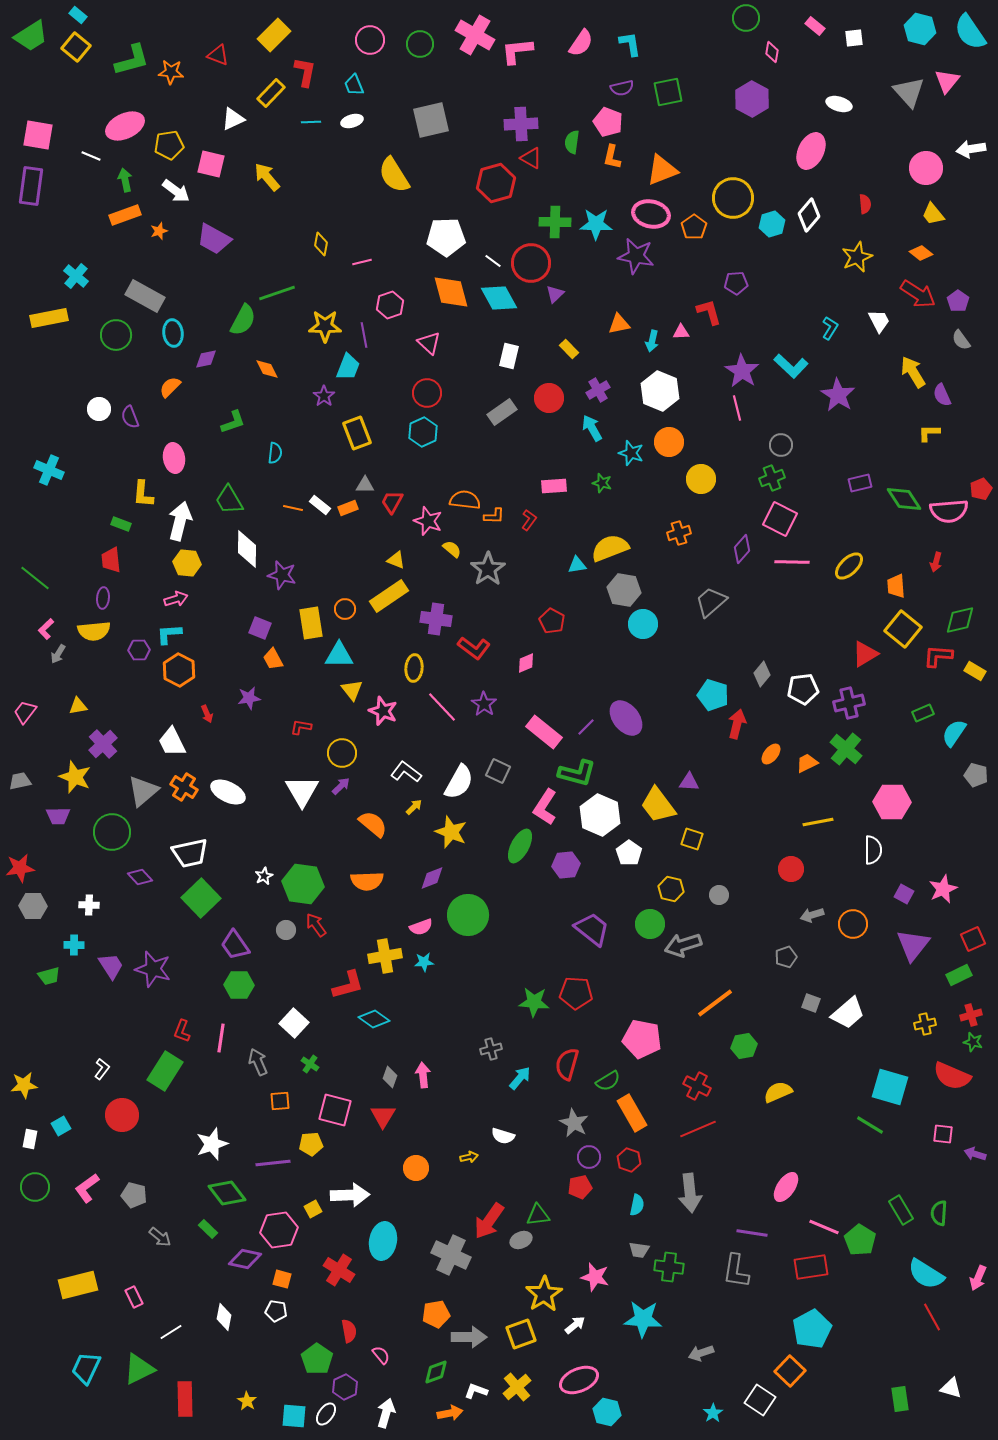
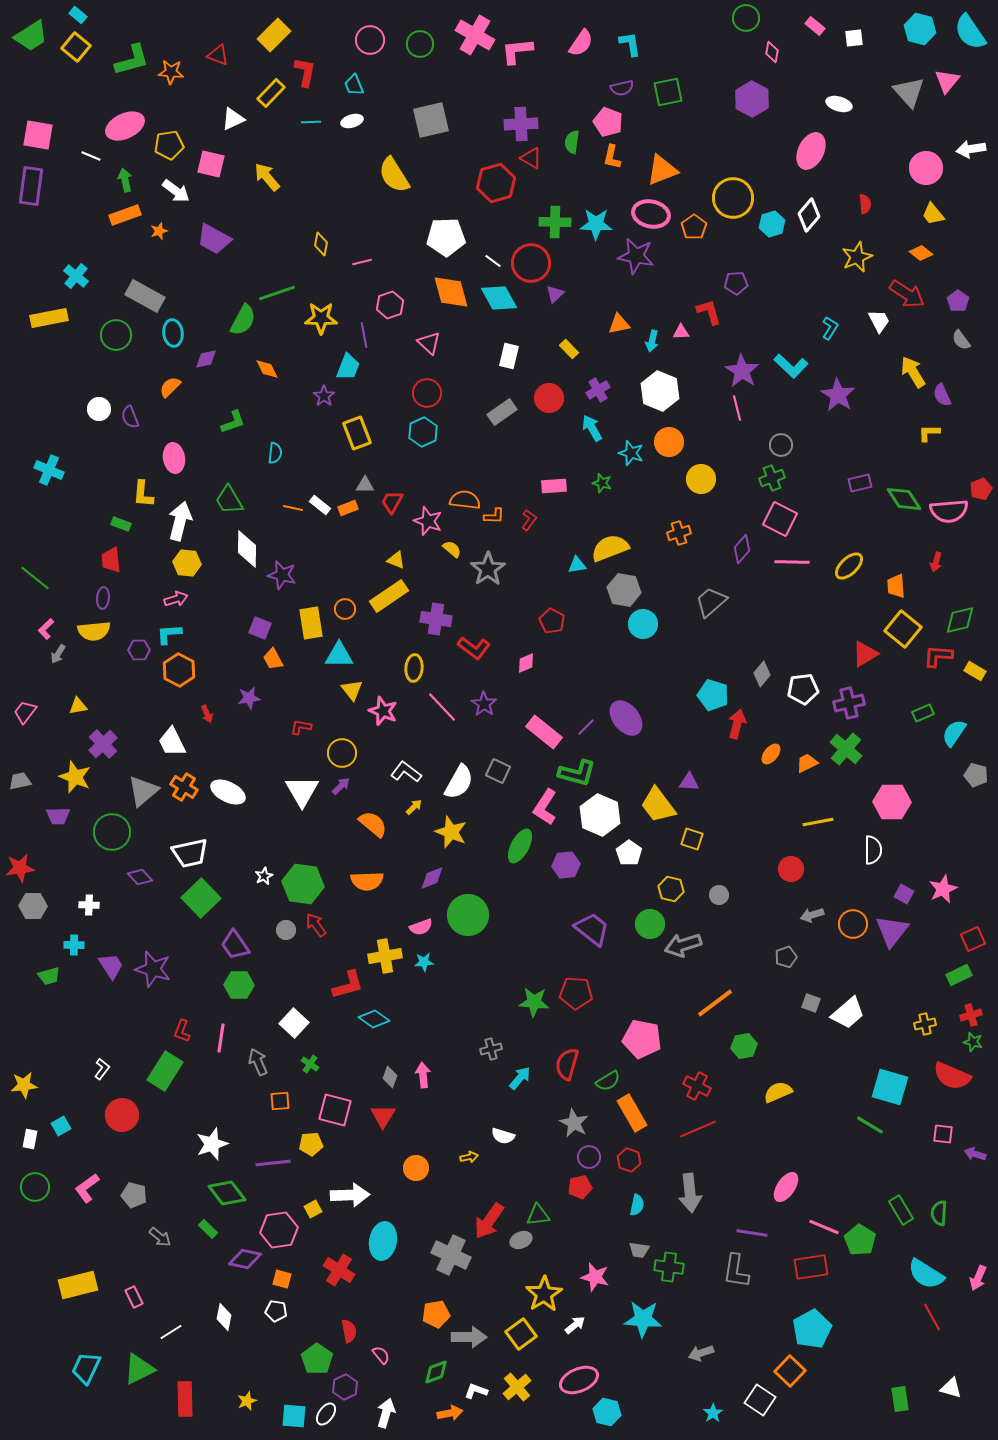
red arrow at (918, 294): moved 11 px left
yellow star at (325, 326): moved 4 px left, 8 px up
purple triangle at (913, 945): moved 21 px left, 14 px up
yellow square at (521, 1334): rotated 16 degrees counterclockwise
yellow star at (247, 1401): rotated 18 degrees clockwise
